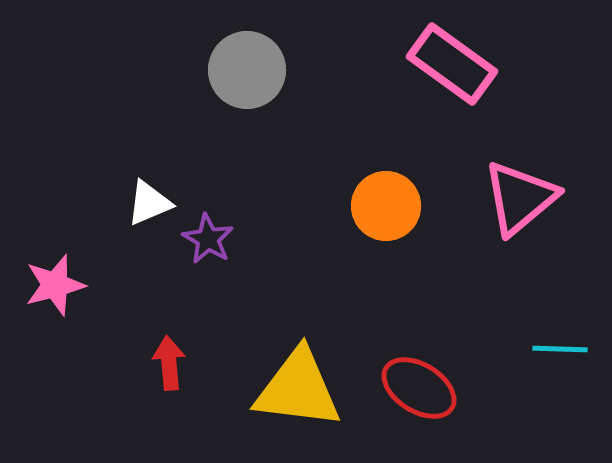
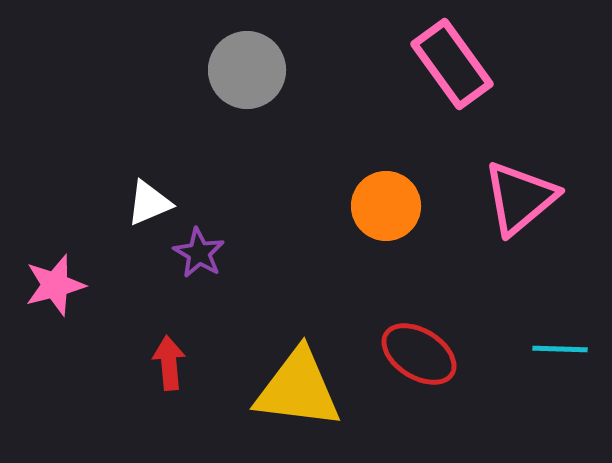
pink rectangle: rotated 18 degrees clockwise
purple star: moved 9 px left, 14 px down
red ellipse: moved 34 px up
